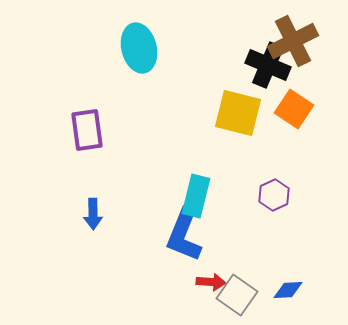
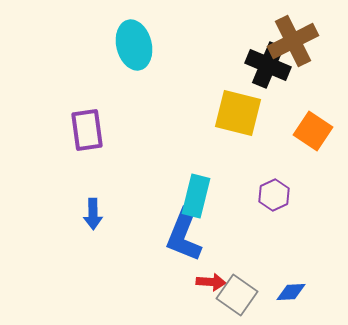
cyan ellipse: moved 5 px left, 3 px up
orange square: moved 19 px right, 22 px down
blue diamond: moved 3 px right, 2 px down
